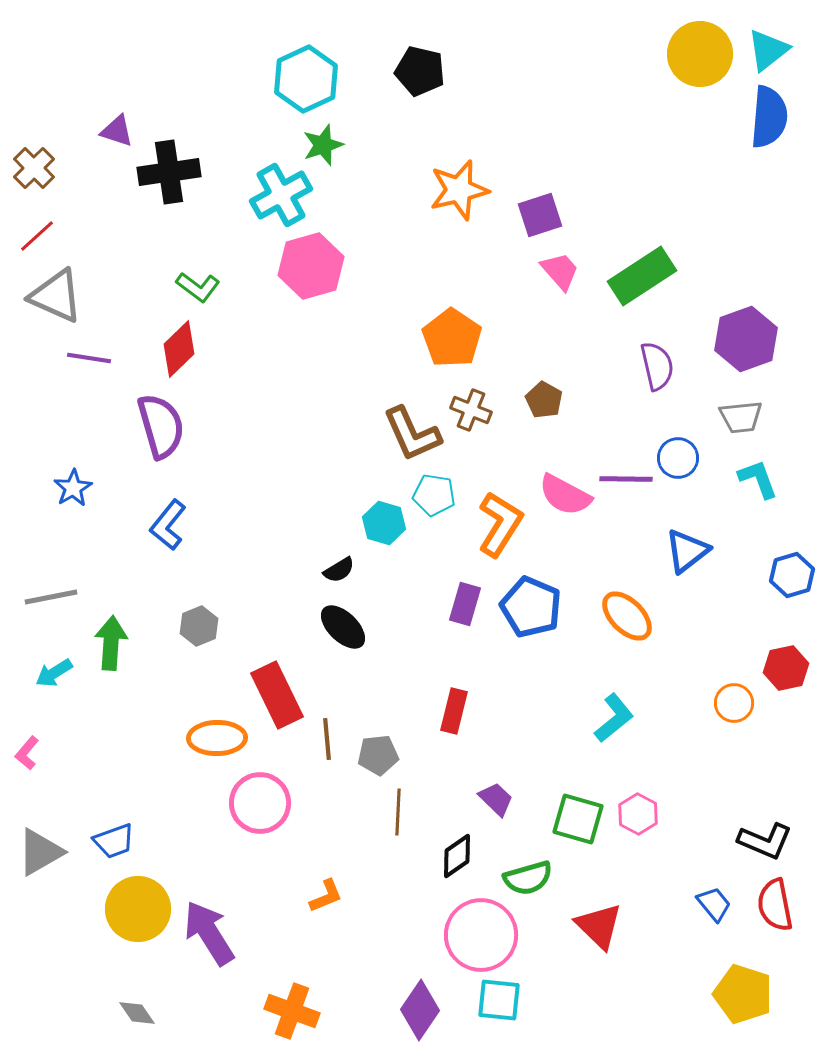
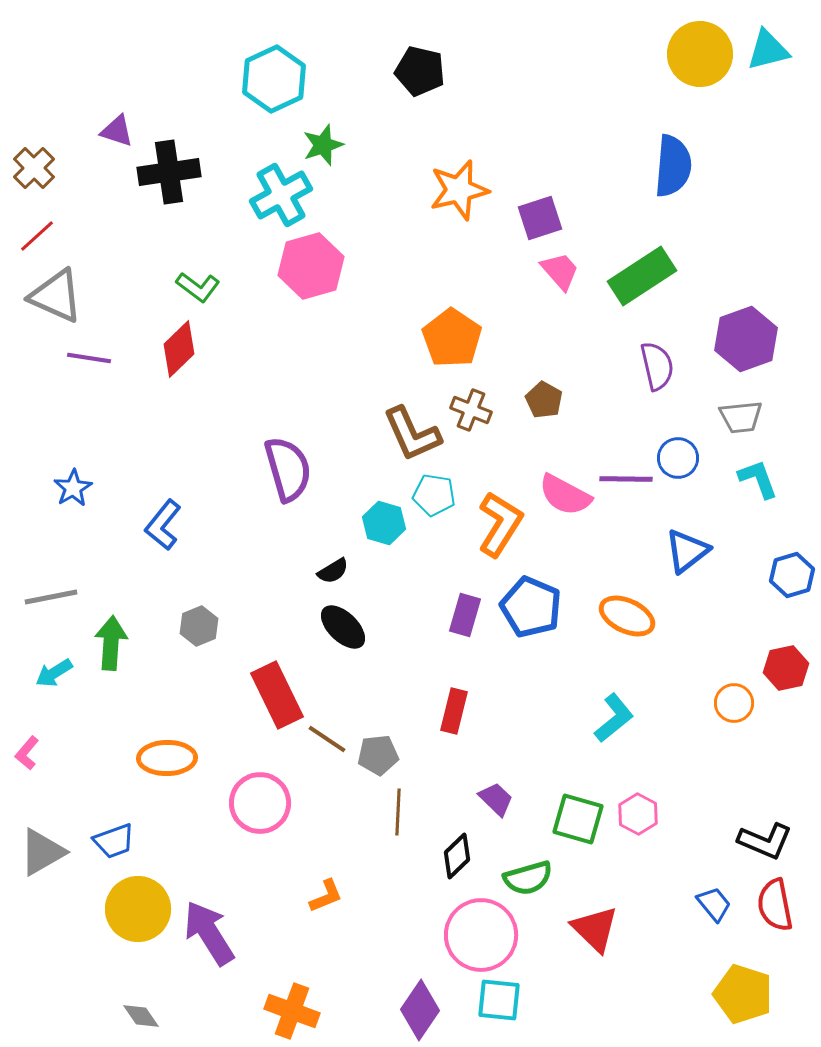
cyan triangle at (768, 50): rotated 24 degrees clockwise
cyan hexagon at (306, 79): moved 32 px left
blue semicircle at (769, 117): moved 96 px left, 49 px down
purple square at (540, 215): moved 3 px down
purple semicircle at (161, 426): moved 127 px right, 43 px down
blue L-shape at (168, 525): moved 5 px left
black semicircle at (339, 570): moved 6 px left, 1 px down
purple rectangle at (465, 604): moved 11 px down
orange ellipse at (627, 616): rotated 20 degrees counterclockwise
orange ellipse at (217, 738): moved 50 px left, 20 px down
brown line at (327, 739): rotated 51 degrees counterclockwise
gray triangle at (40, 852): moved 2 px right
black diamond at (457, 856): rotated 9 degrees counterclockwise
red triangle at (599, 926): moved 4 px left, 3 px down
gray diamond at (137, 1013): moved 4 px right, 3 px down
